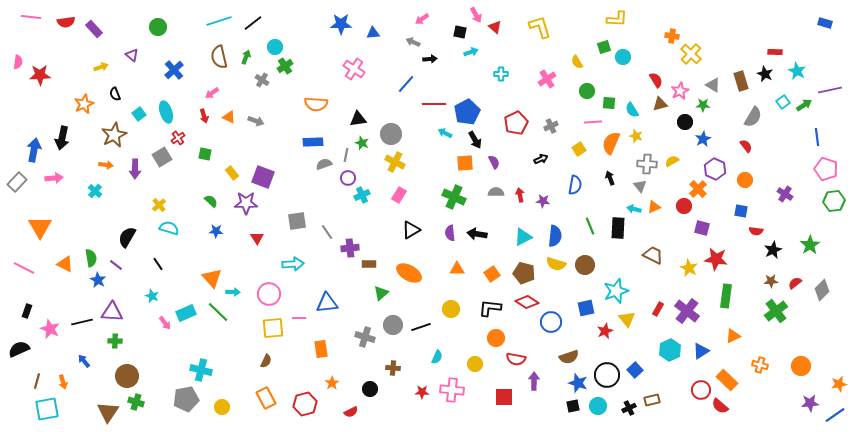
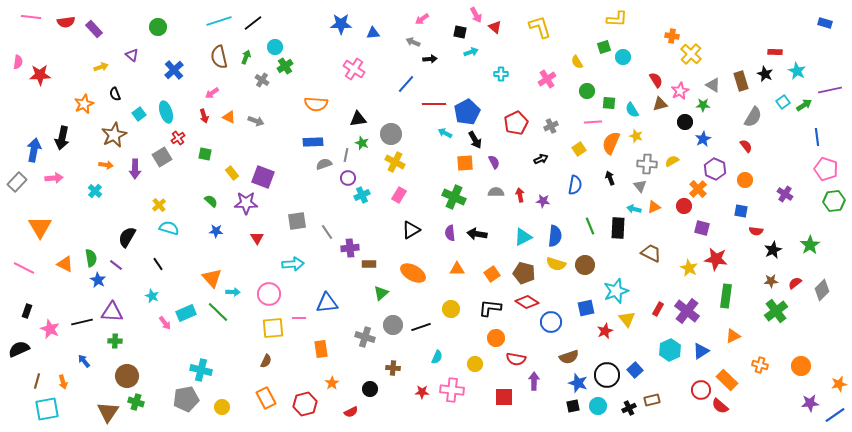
brown trapezoid at (653, 255): moved 2 px left, 2 px up
orange ellipse at (409, 273): moved 4 px right
